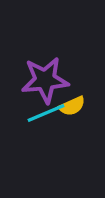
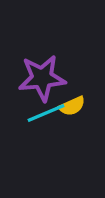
purple star: moved 3 px left, 2 px up
